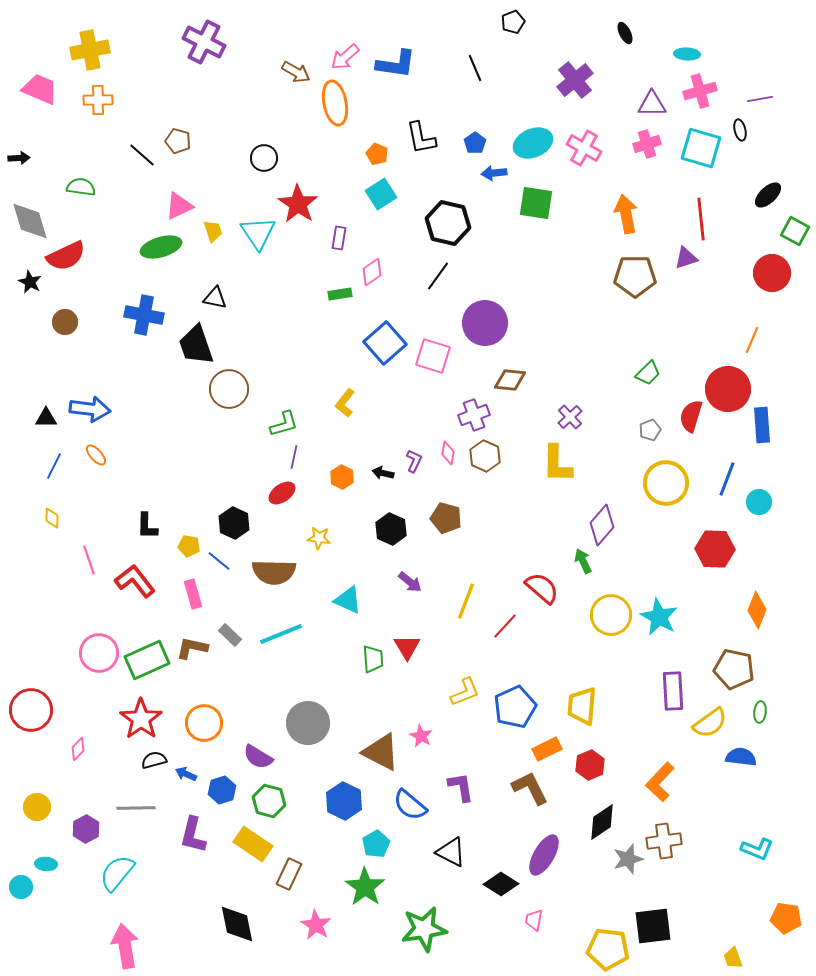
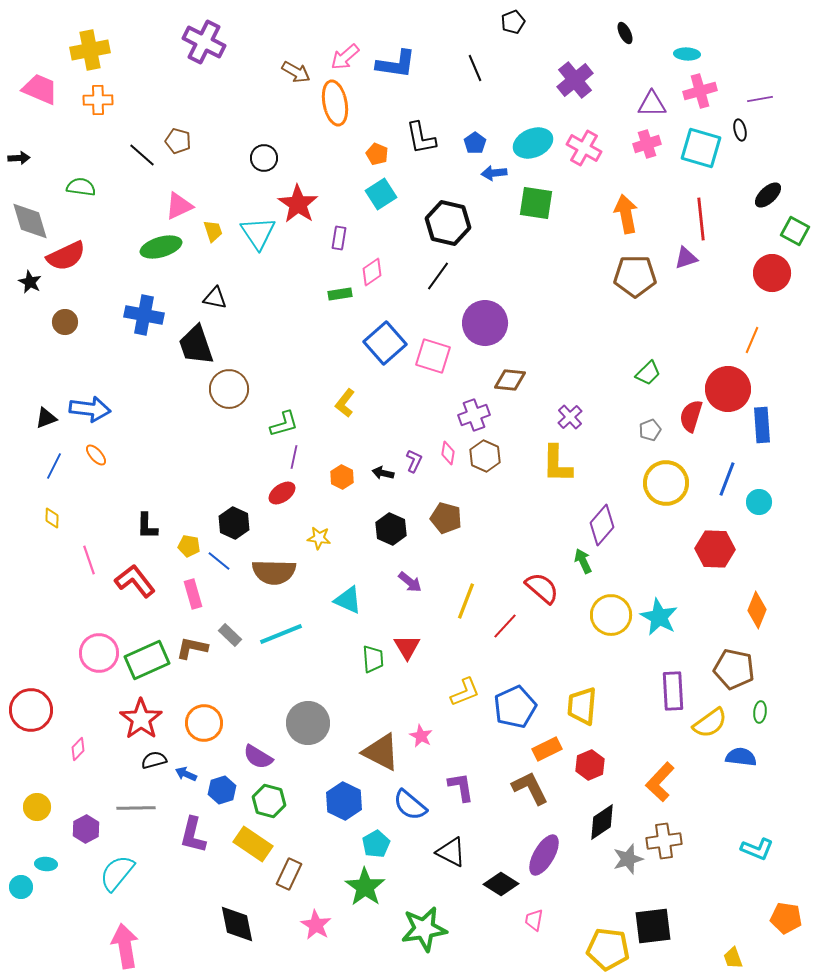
black triangle at (46, 418): rotated 20 degrees counterclockwise
